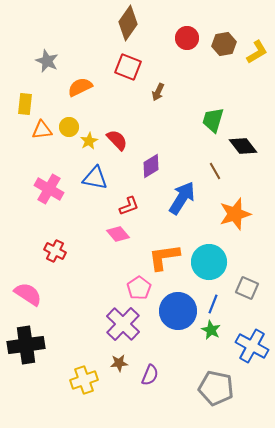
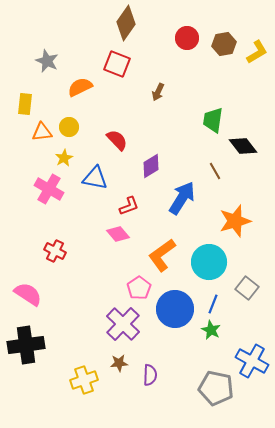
brown diamond: moved 2 px left
red square: moved 11 px left, 3 px up
green trapezoid: rotated 8 degrees counterclockwise
orange triangle: moved 2 px down
yellow star: moved 25 px left, 17 px down
orange star: moved 7 px down
orange L-shape: moved 2 px left, 2 px up; rotated 28 degrees counterclockwise
gray square: rotated 15 degrees clockwise
blue circle: moved 3 px left, 2 px up
blue cross: moved 15 px down
purple semicircle: rotated 20 degrees counterclockwise
